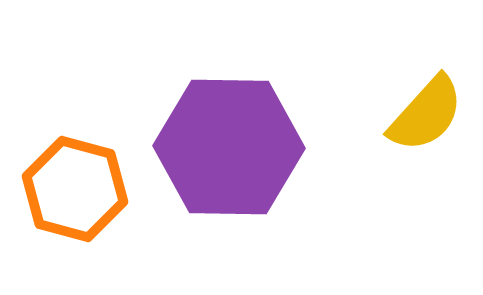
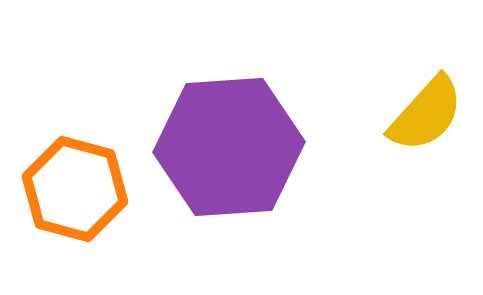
purple hexagon: rotated 5 degrees counterclockwise
